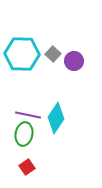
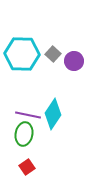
cyan diamond: moved 3 px left, 4 px up
